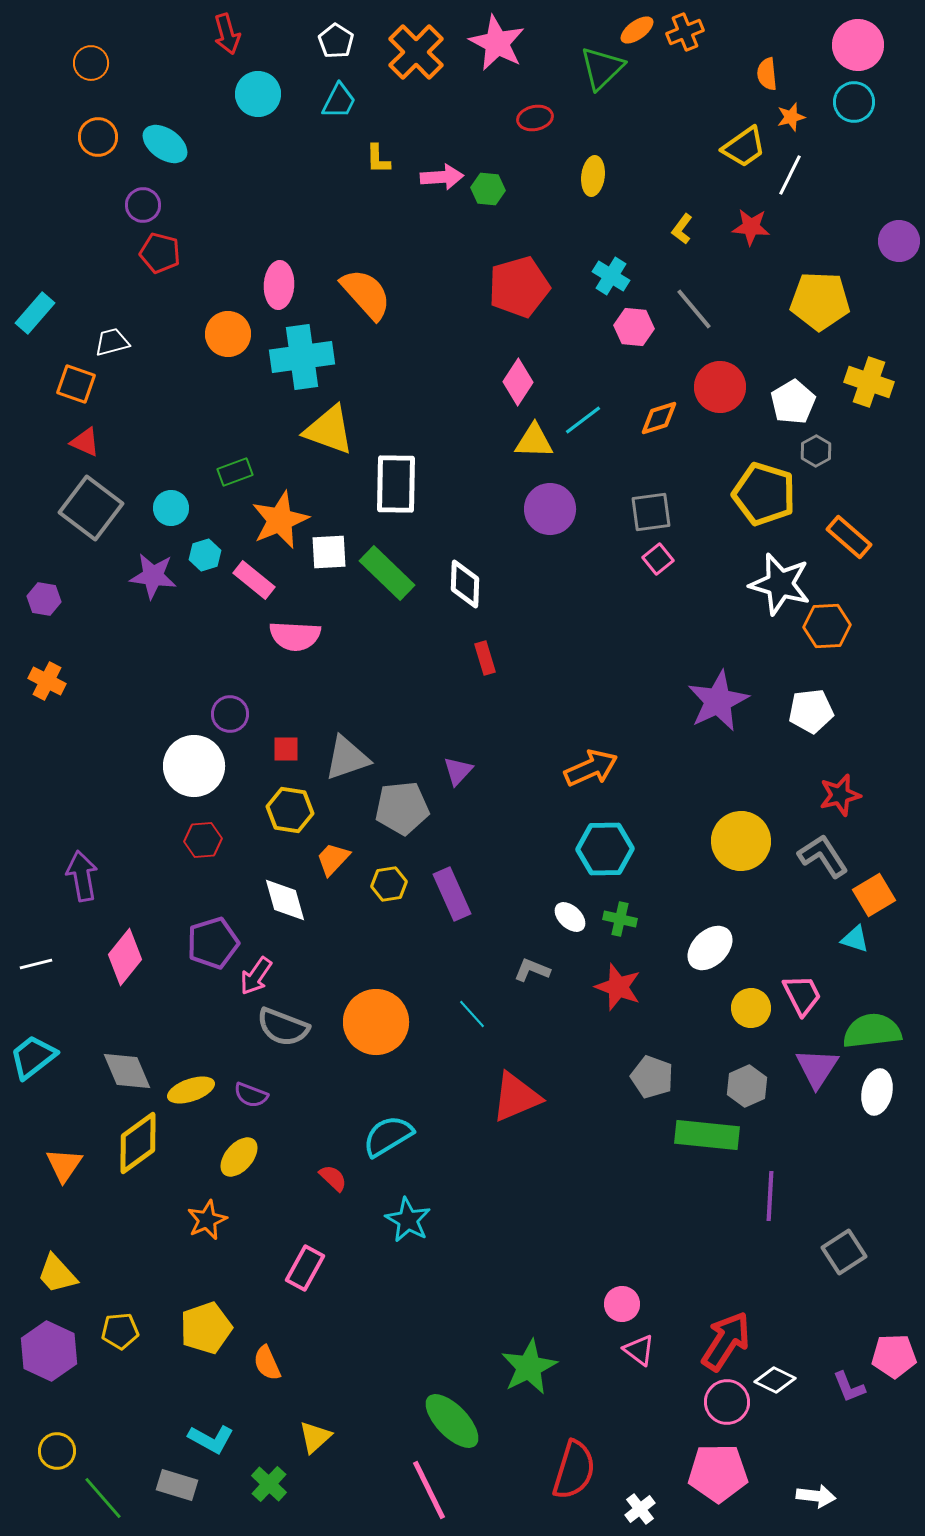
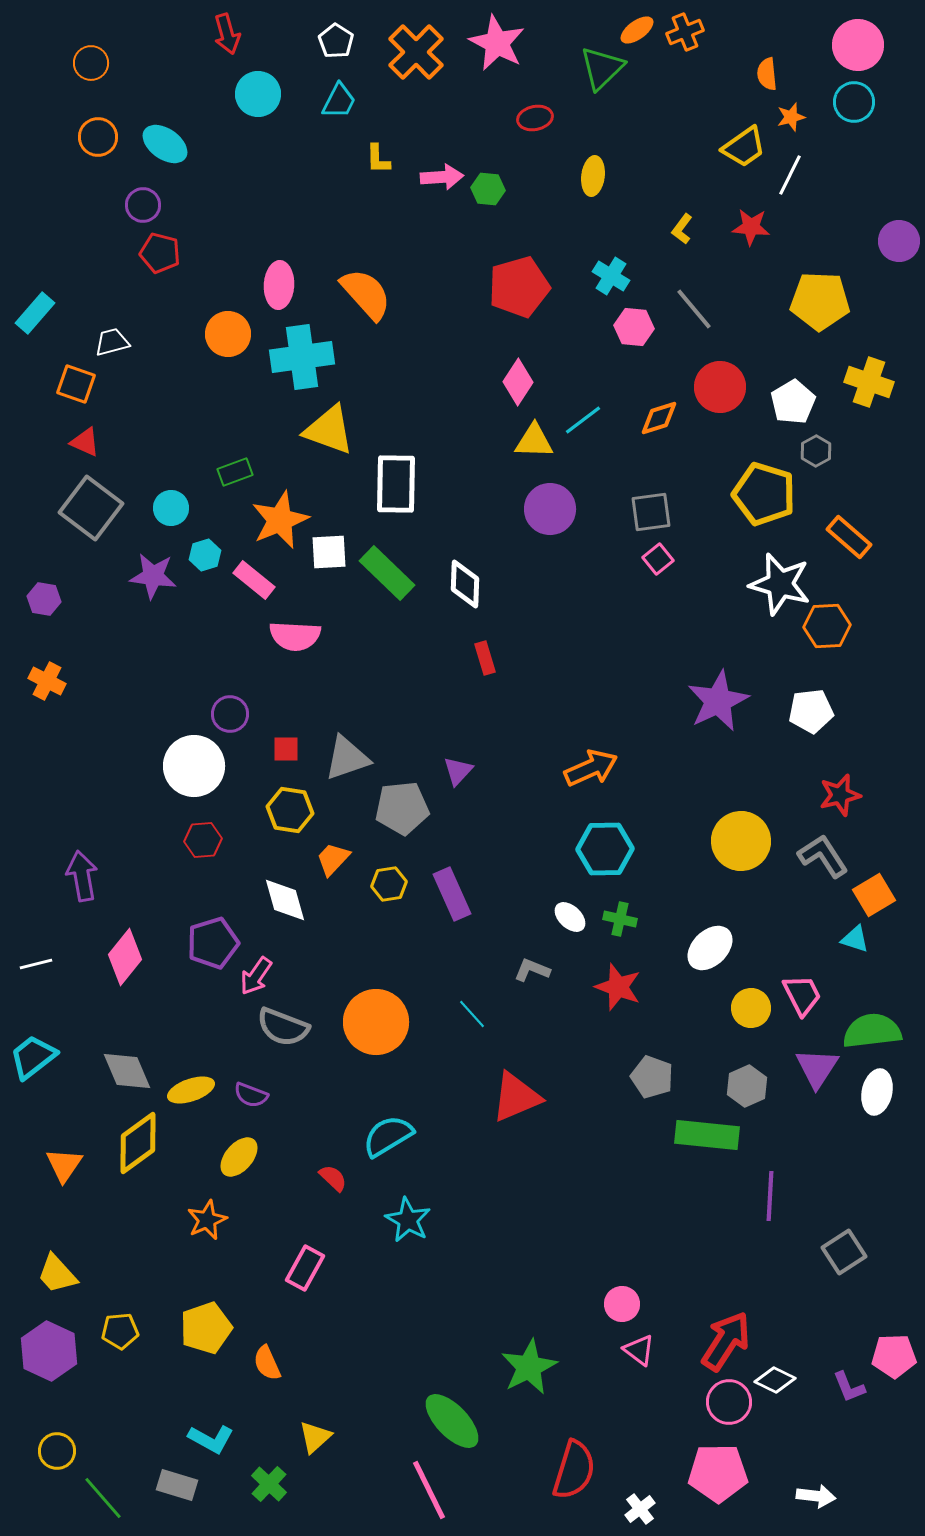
pink circle at (727, 1402): moved 2 px right
